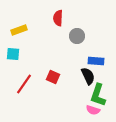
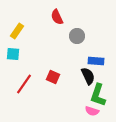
red semicircle: moved 1 px left, 1 px up; rotated 28 degrees counterclockwise
yellow rectangle: moved 2 px left, 1 px down; rotated 35 degrees counterclockwise
pink semicircle: moved 1 px left, 1 px down
